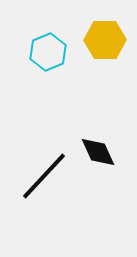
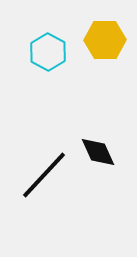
cyan hexagon: rotated 9 degrees counterclockwise
black line: moved 1 px up
